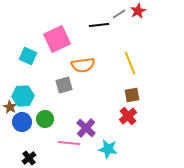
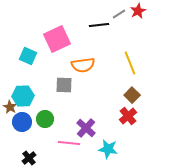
gray square: rotated 18 degrees clockwise
brown square: rotated 35 degrees counterclockwise
